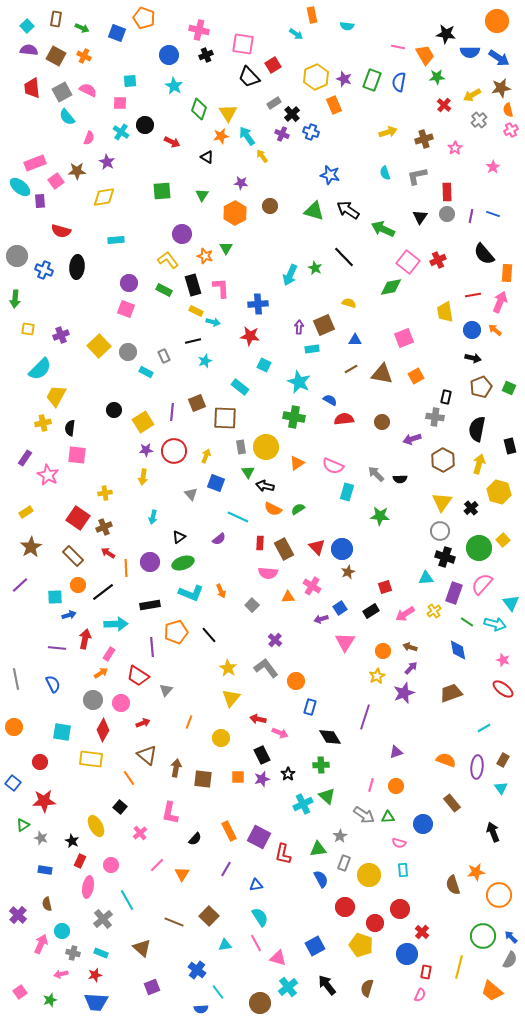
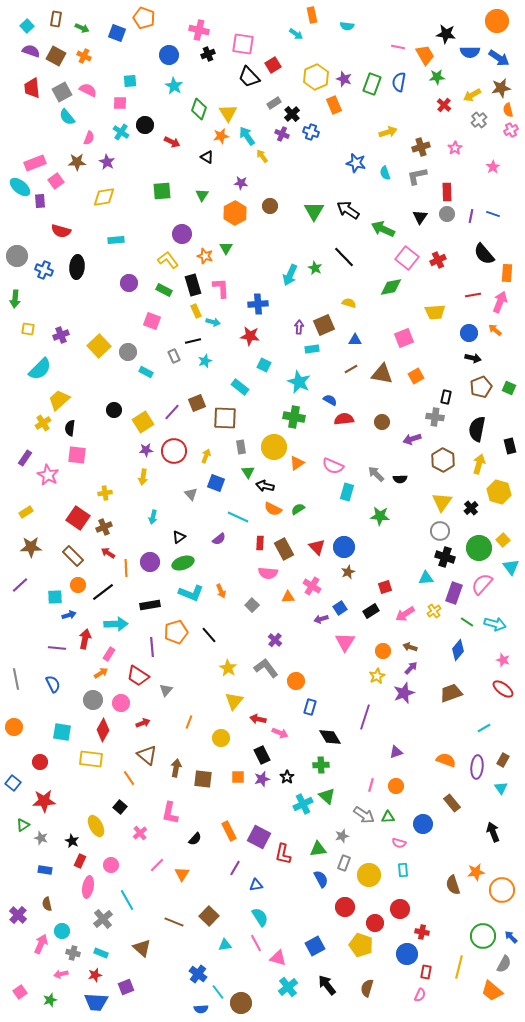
purple semicircle at (29, 50): moved 2 px right, 1 px down; rotated 12 degrees clockwise
black cross at (206, 55): moved 2 px right, 1 px up
green rectangle at (372, 80): moved 4 px down
brown cross at (424, 139): moved 3 px left, 8 px down
brown star at (77, 171): moved 9 px up
blue star at (330, 175): moved 26 px right, 12 px up
green triangle at (314, 211): rotated 45 degrees clockwise
pink square at (408, 262): moved 1 px left, 4 px up
pink square at (126, 309): moved 26 px right, 12 px down
yellow rectangle at (196, 311): rotated 40 degrees clockwise
yellow trapezoid at (445, 312): moved 10 px left; rotated 85 degrees counterclockwise
blue circle at (472, 330): moved 3 px left, 3 px down
gray rectangle at (164, 356): moved 10 px right
yellow trapezoid at (56, 396): moved 3 px right, 4 px down; rotated 20 degrees clockwise
purple line at (172, 412): rotated 36 degrees clockwise
yellow cross at (43, 423): rotated 21 degrees counterclockwise
yellow circle at (266, 447): moved 8 px right
brown star at (31, 547): rotated 30 degrees clockwise
blue circle at (342, 549): moved 2 px right, 2 px up
cyan triangle at (511, 603): moved 36 px up
blue diamond at (458, 650): rotated 50 degrees clockwise
yellow triangle at (231, 698): moved 3 px right, 3 px down
black star at (288, 774): moved 1 px left, 3 px down
gray star at (340, 836): moved 2 px right; rotated 16 degrees clockwise
purple line at (226, 869): moved 9 px right, 1 px up
orange circle at (499, 895): moved 3 px right, 5 px up
red cross at (422, 932): rotated 32 degrees counterclockwise
gray semicircle at (510, 960): moved 6 px left, 4 px down
blue cross at (197, 970): moved 1 px right, 4 px down
purple square at (152, 987): moved 26 px left
brown circle at (260, 1003): moved 19 px left
